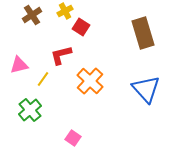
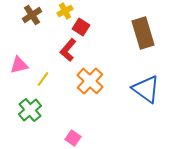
red L-shape: moved 7 px right, 5 px up; rotated 35 degrees counterclockwise
blue triangle: rotated 12 degrees counterclockwise
